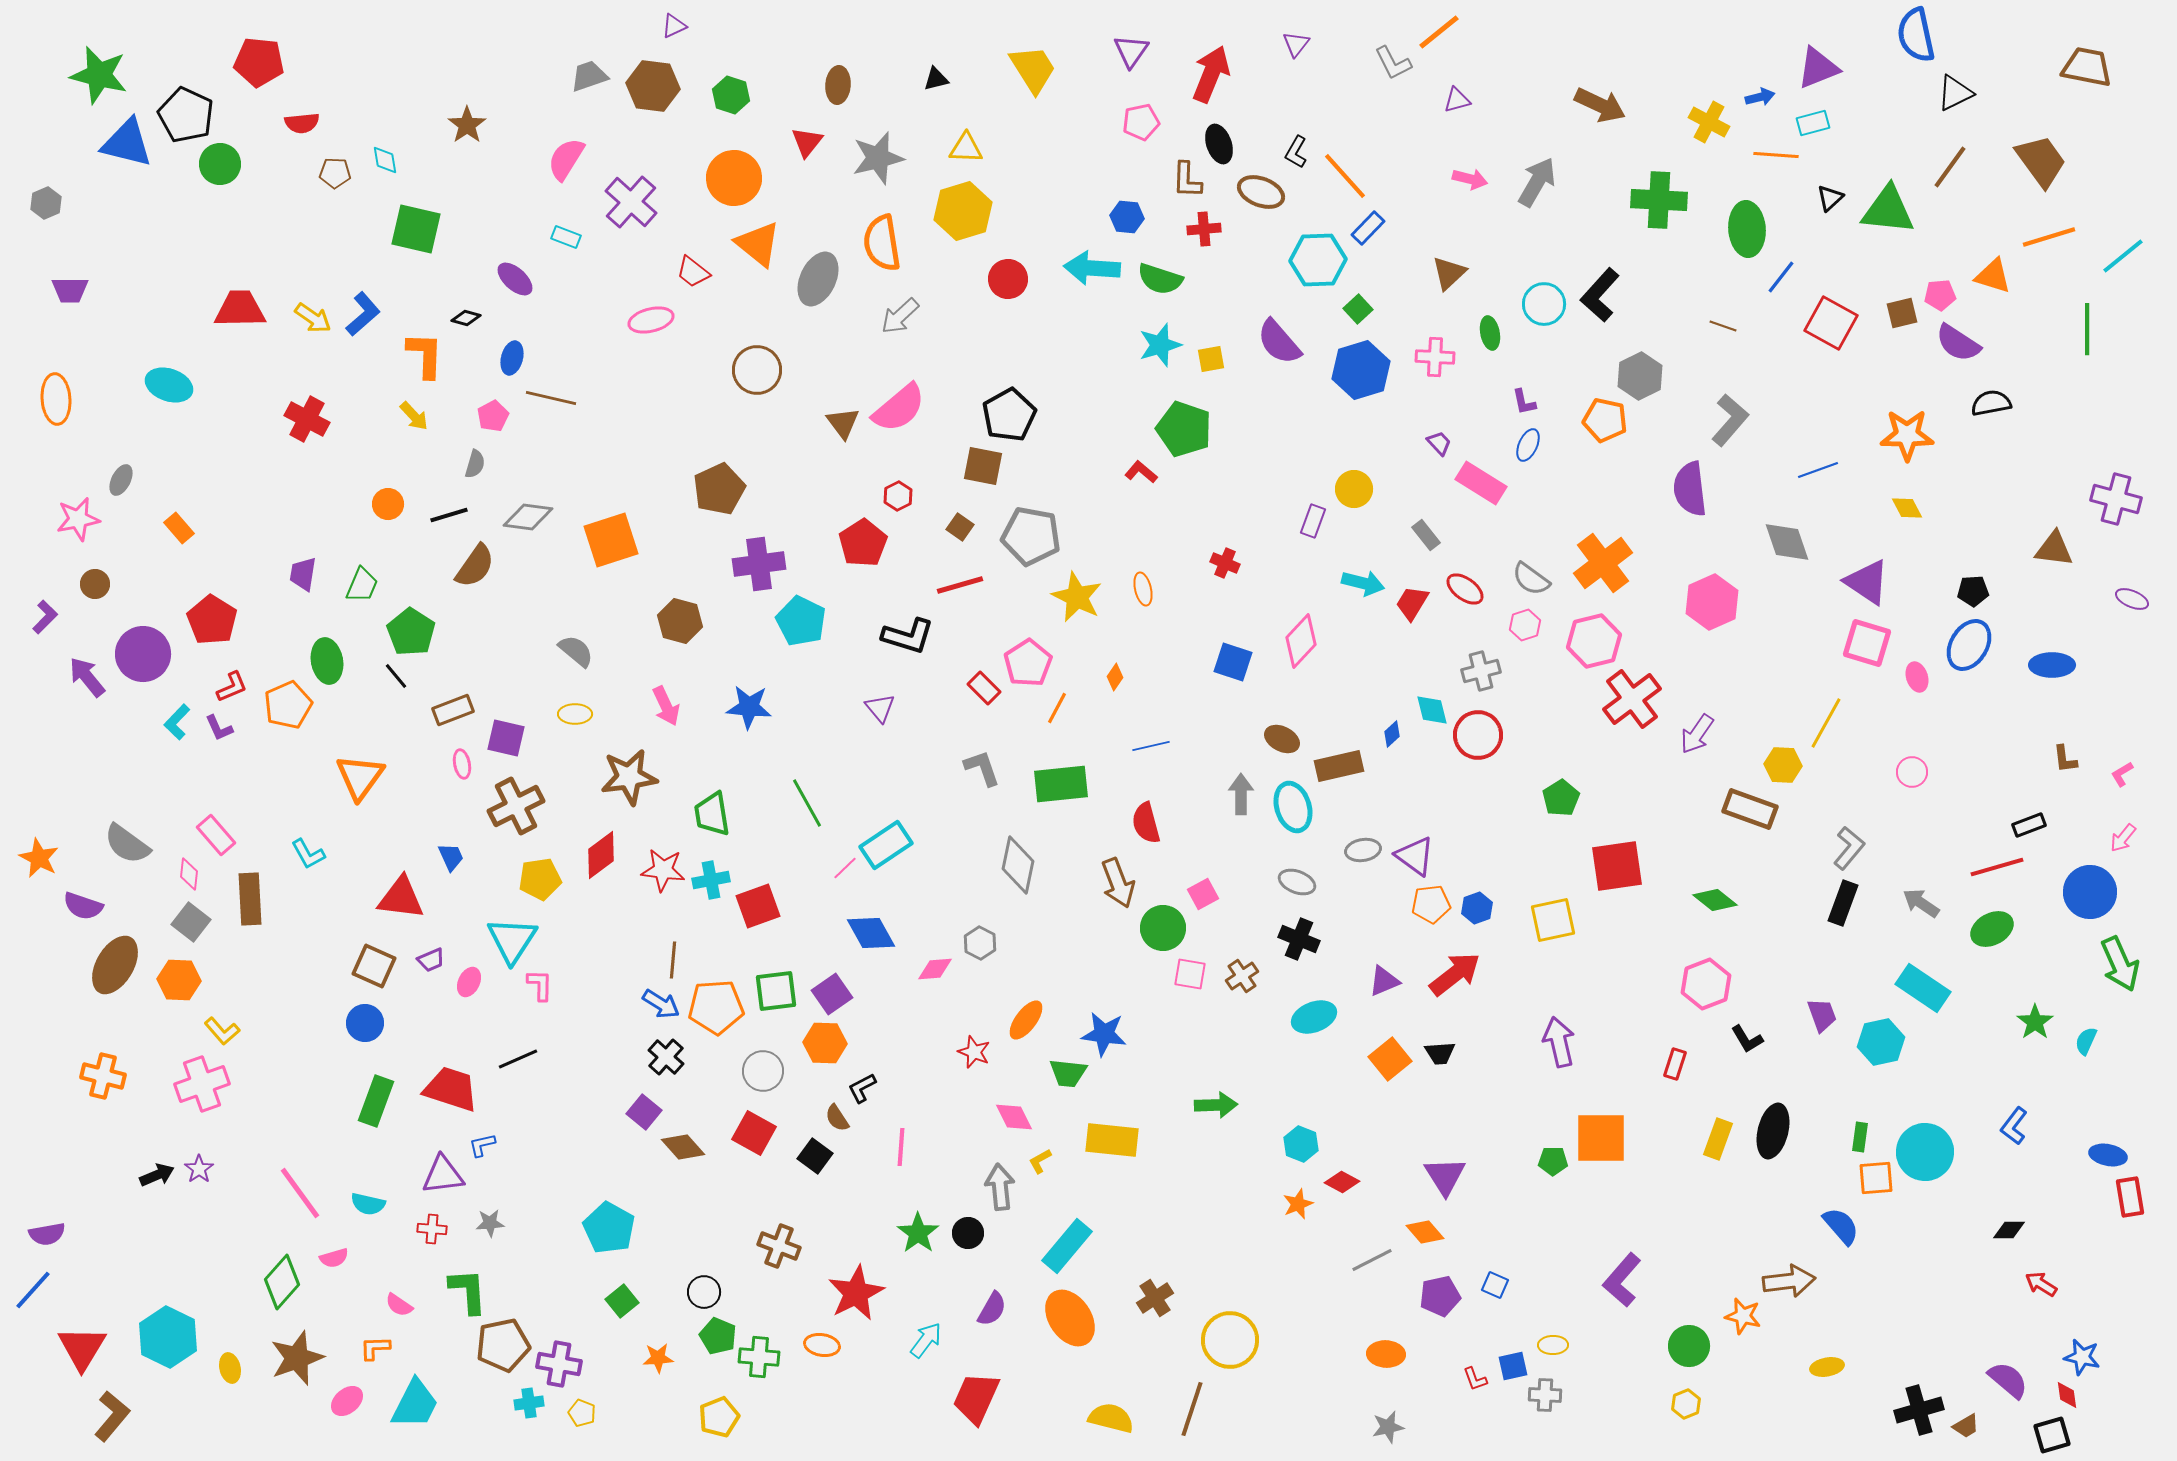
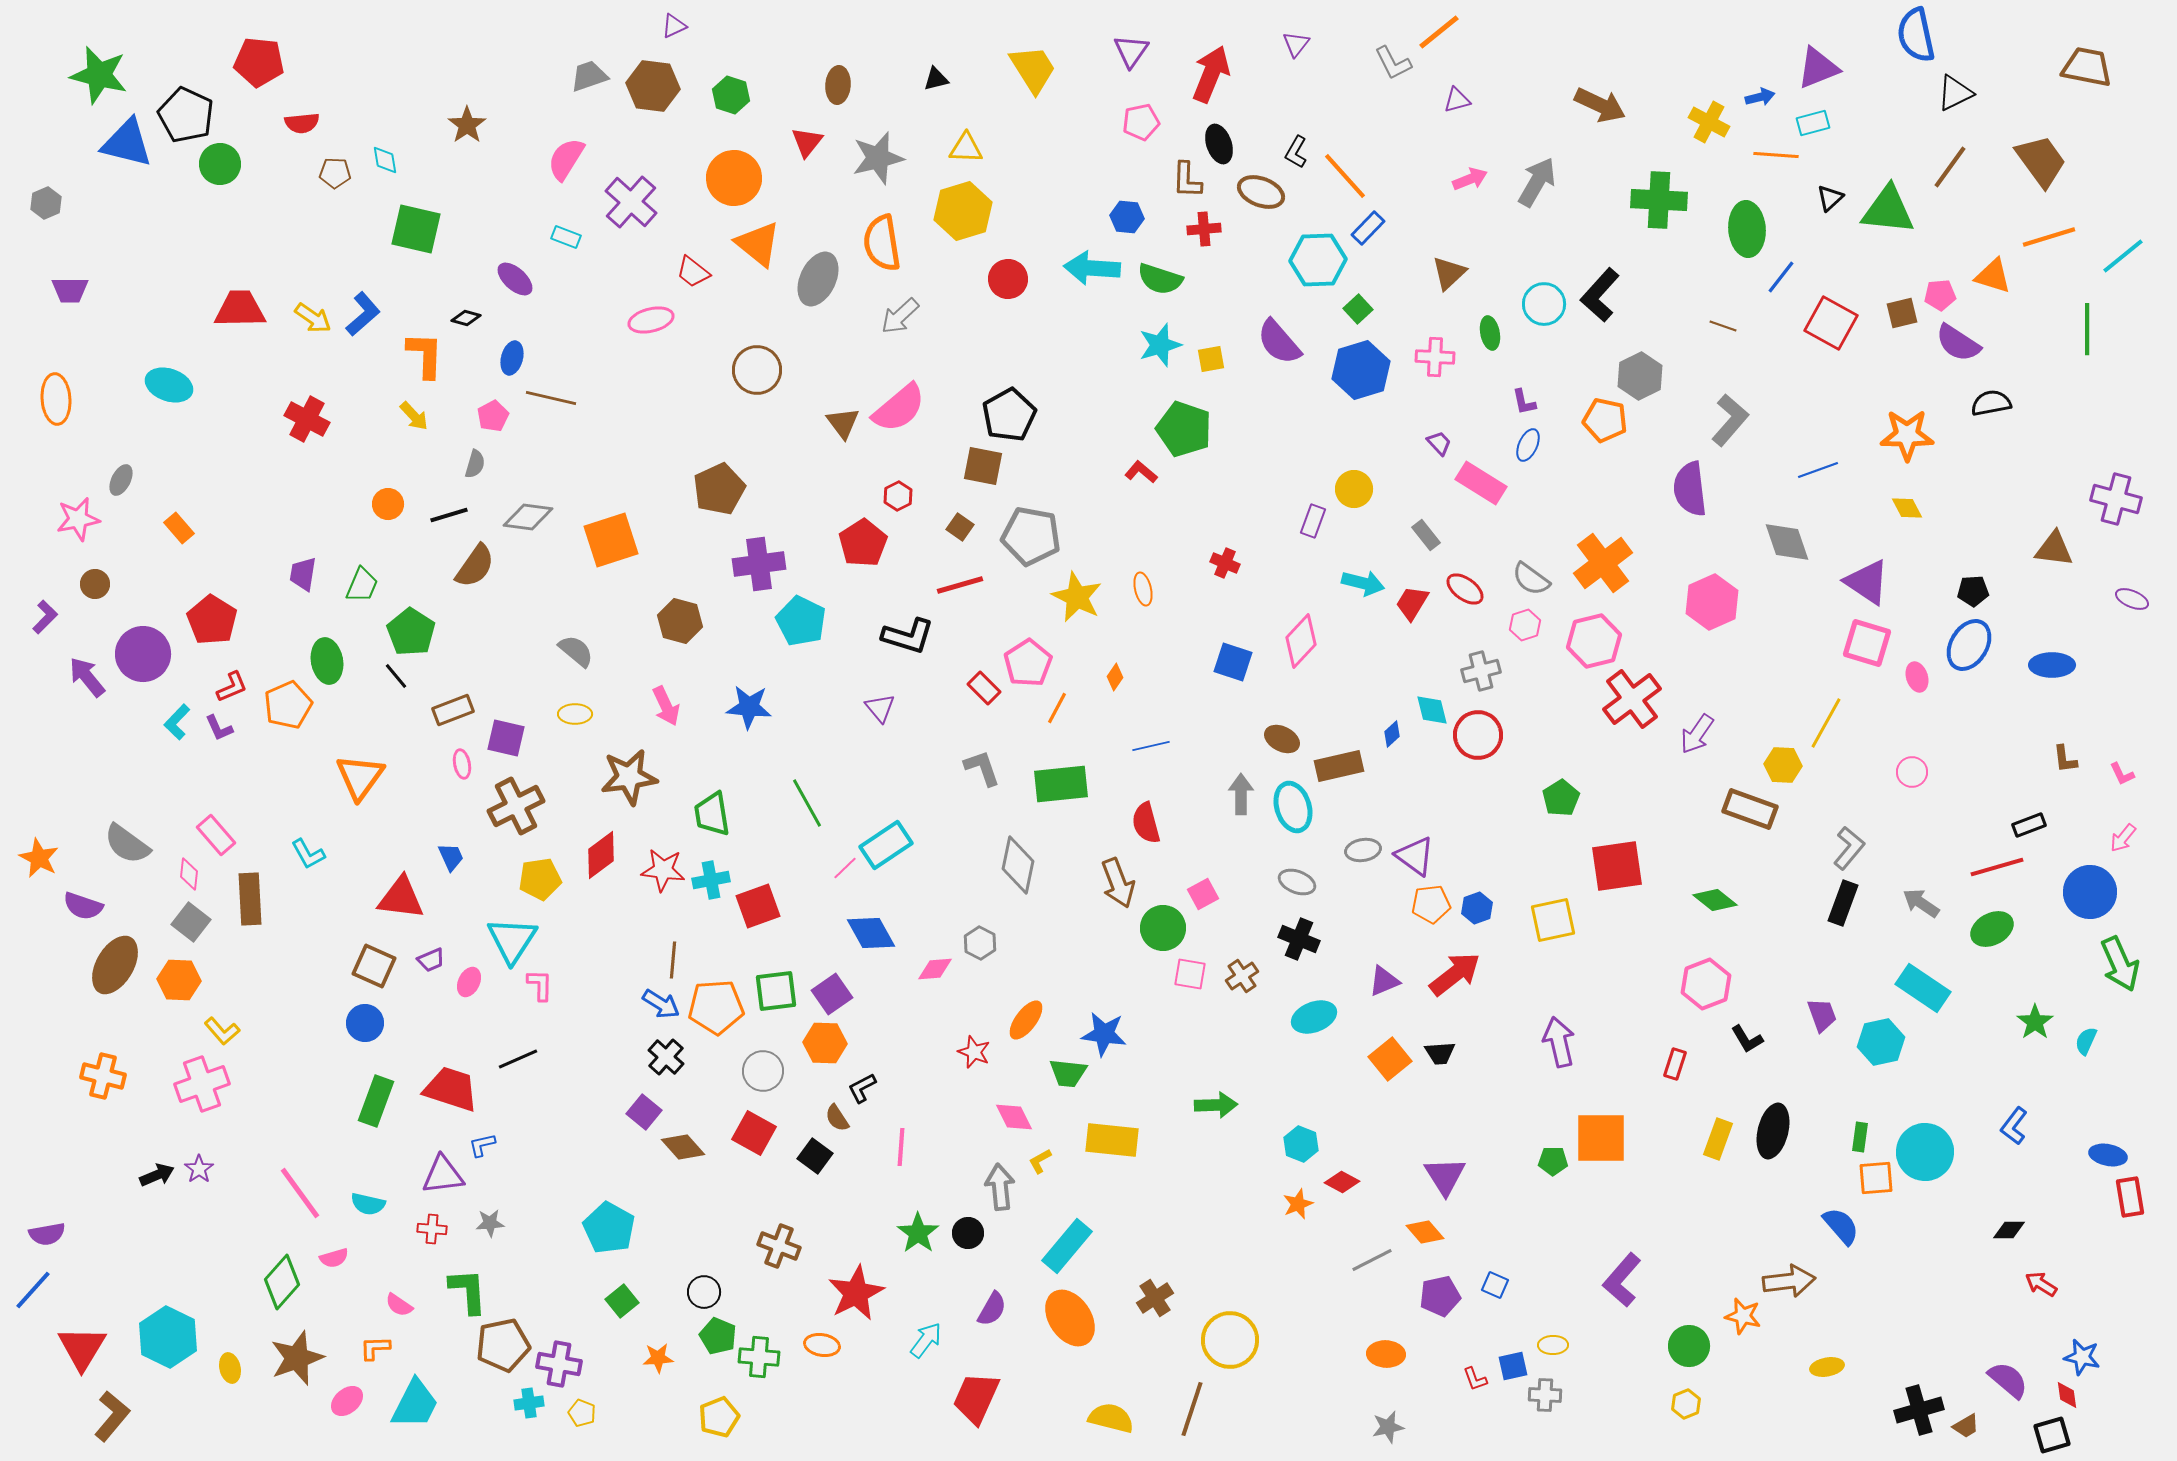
pink arrow at (1470, 179): rotated 36 degrees counterclockwise
pink L-shape at (2122, 774): rotated 84 degrees counterclockwise
